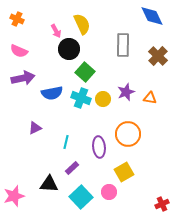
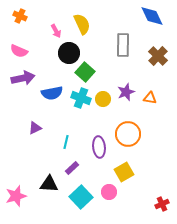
orange cross: moved 3 px right, 3 px up
black circle: moved 4 px down
pink star: moved 2 px right
